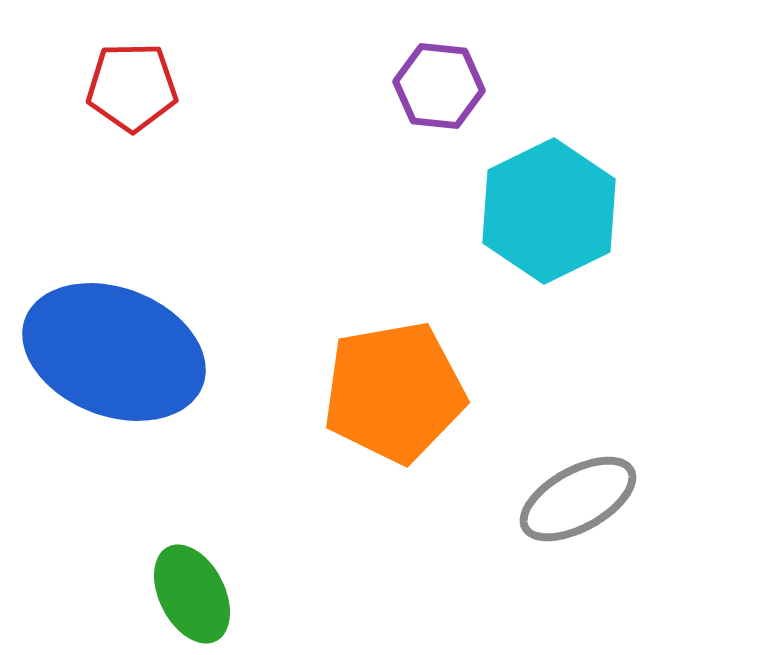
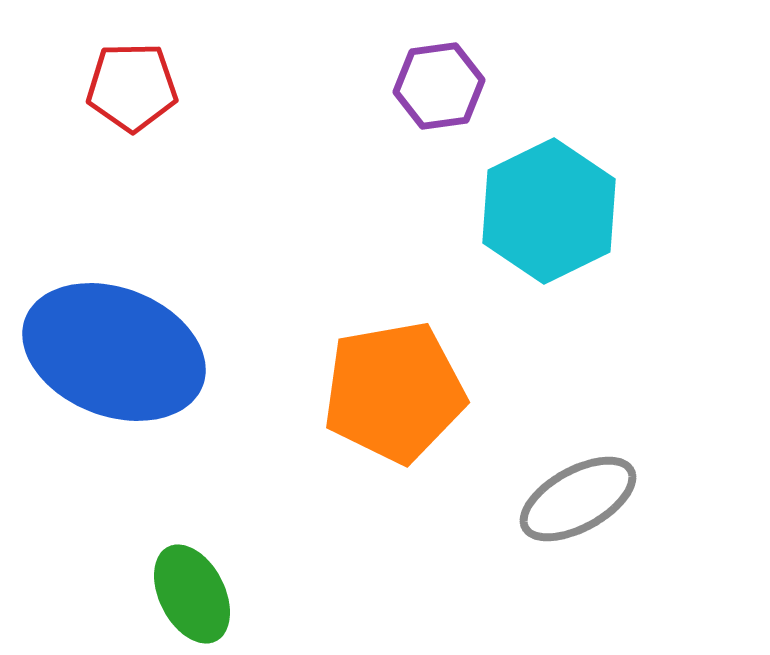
purple hexagon: rotated 14 degrees counterclockwise
